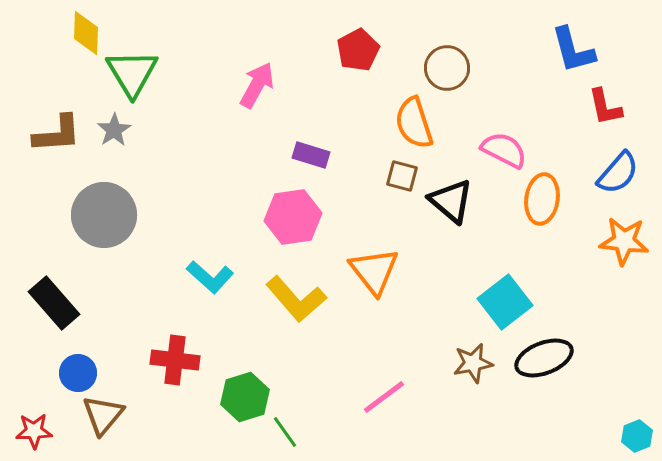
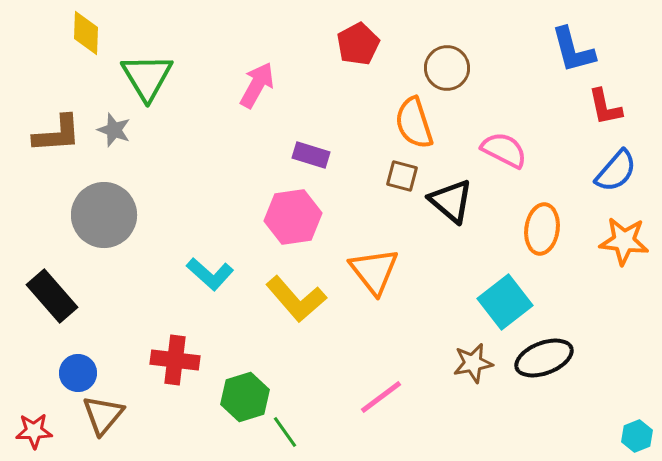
red pentagon: moved 6 px up
green triangle: moved 15 px right, 4 px down
gray star: rotated 20 degrees counterclockwise
blue semicircle: moved 2 px left, 2 px up
orange ellipse: moved 30 px down
cyan L-shape: moved 3 px up
black rectangle: moved 2 px left, 7 px up
pink line: moved 3 px left
